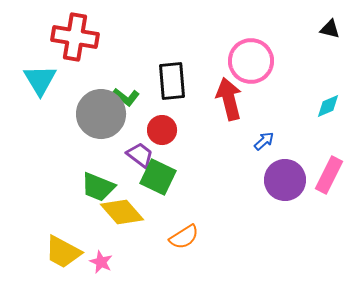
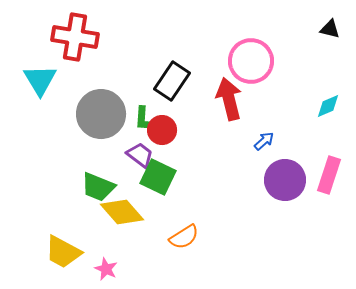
black rectangle: rotated 39 degrees clockwise
green L-shape: moved 18 px right, 22 px down; rotated 56 degrees clockwise
pink rectangle: rotated 9 degrees counterclockwise
pink star: moved 5 px right, 7 px down
